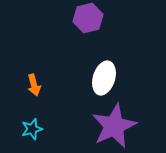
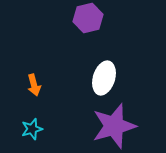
purple star: rotated 9 degrees clockwise
